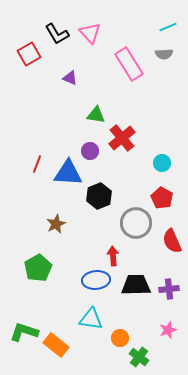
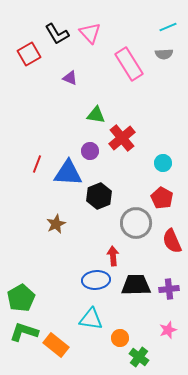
cyan circle: moved 1 px right
green pentagon: moved 17 px left, 30 px down
